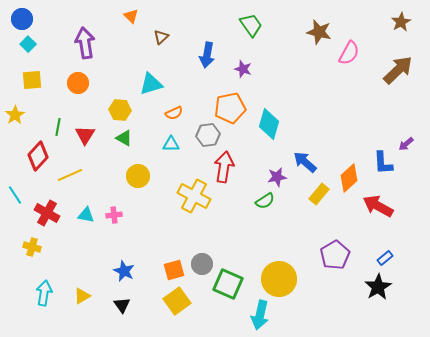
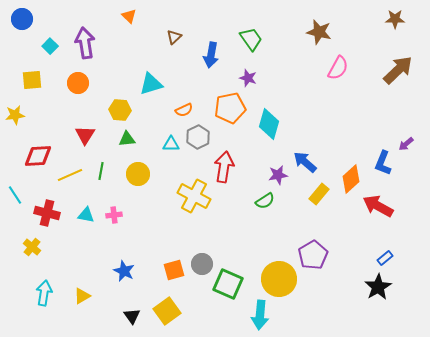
orange triangle at (131, 16): moved 2 px left
brown star at (401, 22): moved 6 px left, 3 px up; rotated 30 degrees clockwise
green trapezoid at (251, 25): moved 14 px down
brown triangle at (161, 37): moved 13 px right
cyan square at (28, 44): moved 22 px right, 2 px down
pink semicircle at (349, 53): moved 11 px left, 15 px down
blue arrow at (207, 55): moved 4 px right
purple star at (243, 69): moved 5 px right, 9 px down
orange semicircle at (174, 113): moved 10 px right, 3 px up
yellow star at (15, 115): rotated 24 degrees clockwise
green line at (58, 127): moved 43 px right, 44 px down
gray hexagon at (208, 135): moved 10 px left, 2 px down; rotated 20 degrees counterclockwise
green triangle at (124, 138): moved 3 px right, 1 px down; rotated 36 degrees counterclockwise
red diamond at (38, 156): rotated 44 degrees clockwise
blue L-shape at (383, 163): rotated 25 degrees clockwise
yellow circle at (138, 176): moved 2 px up
purple star at (277, 177): moved 1 px right, 2 px up
orange diamond at (349, 178): moved 2 px right, 1 px down
red cross at (47, 213): rotated 15 degrees counterclockwise
yellow cross at (32, 247): rotated 24 degrees clockwise
purple pentagon at (335, 255): moved 22 px left
yellow square at (177, 301): moved 10 px left, 10 px down
black triangle at (122, 305): moved 10 px right, 11 px down
cyan arrow at (260, 315): rotated 8 degrees counterclockwise
